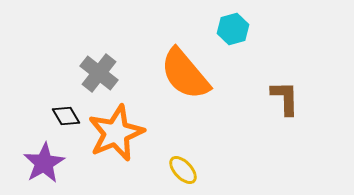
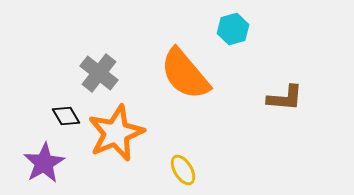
brown L-shape: rotated 96 degrees clockwise
yellow ellipse: rotated 12 degrees clockwise
